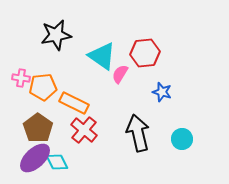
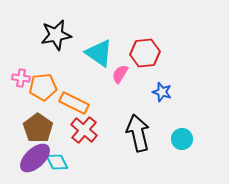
cyan triangle: moved 3 px left, 3 px up
